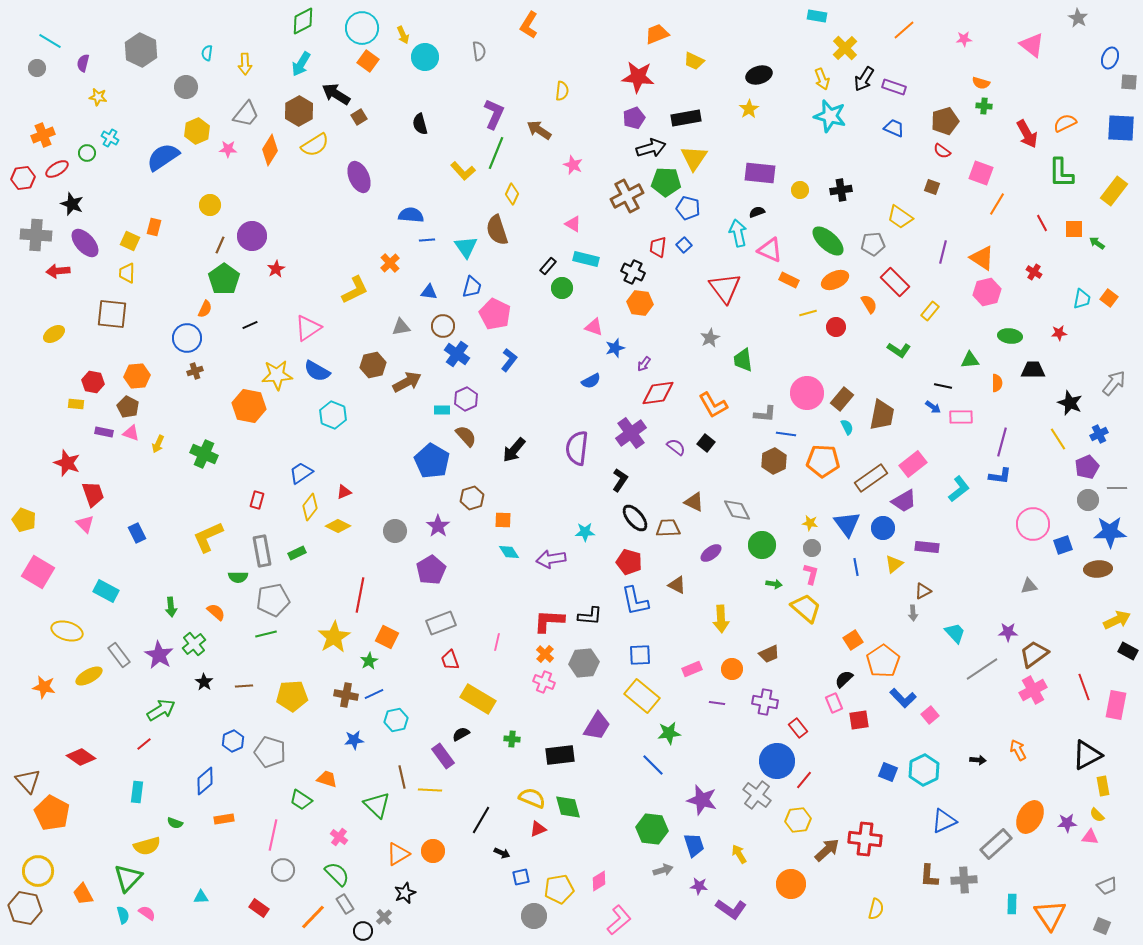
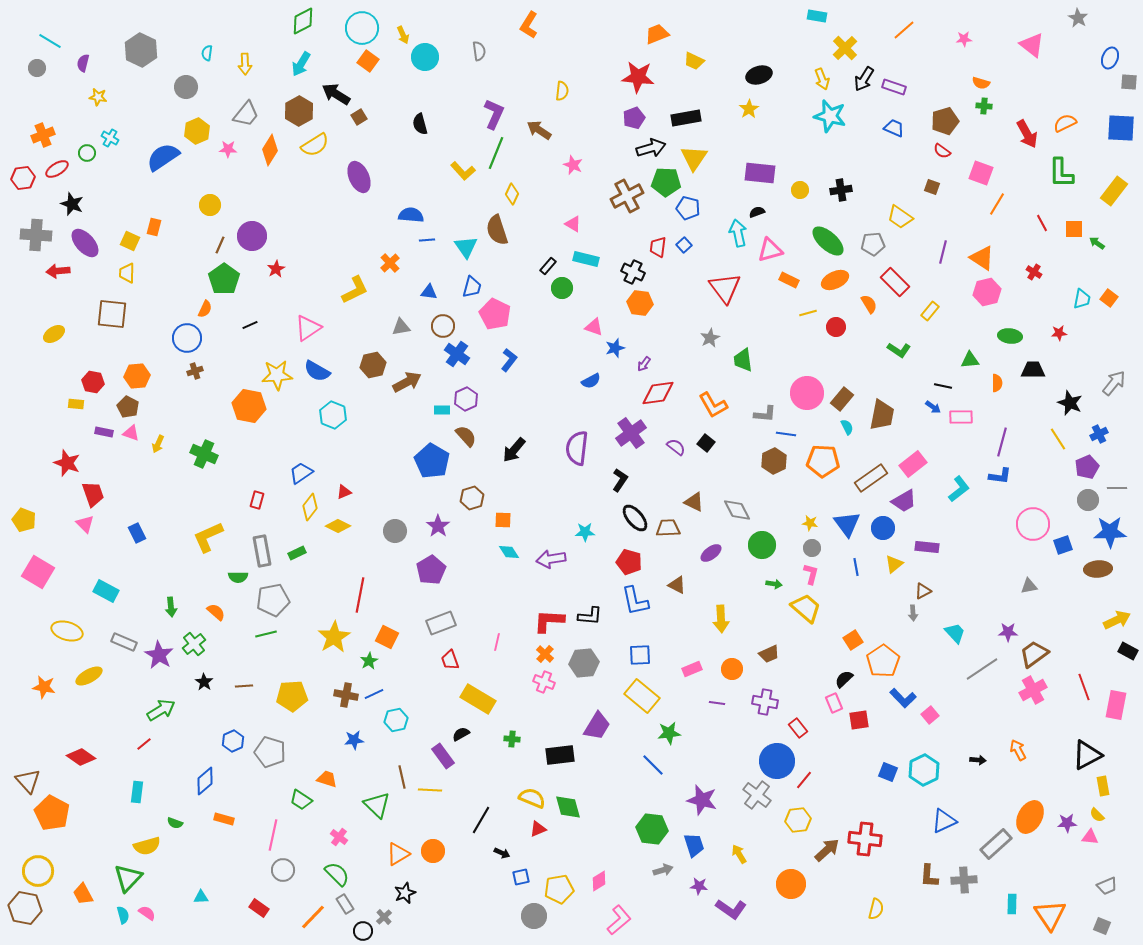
pink triangle at (770, 250): rotated 40 degrees counterclockwise
gray rectangle at (119, 655): moved 5 px right, 13 px up; rotated 30 degrees counterclockwise
orange rectangle at (224, 819): rotated 24 degrees clockwise
